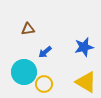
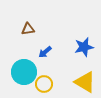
yellow triangle: moved 1 px left
